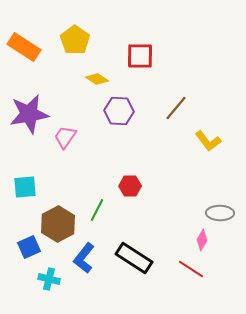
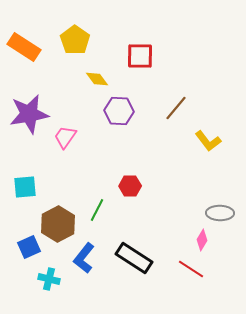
yellow diamond: rotated 20 degrees clockwise
